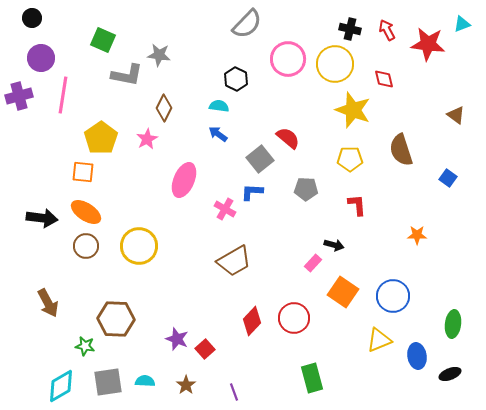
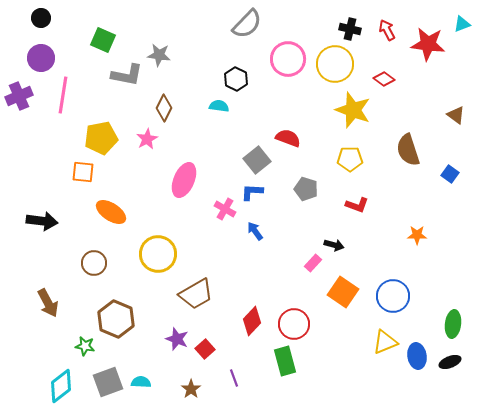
black circle at (32, 18): moved 9 px right
red diamond at (384, 79): rotated 40 degrees counterclockwise
purple cross at (19, 96): rotated 8 degrees counterclockwise
blue arrow at (218, 134): moved 37 px right, 97 px down; rotated 18 degrees clockwise
yellow pentagon at (101, 138): rotated 24 degrees clockwise
red semicircle at (288, 138): rotated 20 degrees counterclockwise
brown semicircle at (401, 150): moved 7 px right
gray square at (260, 159): moved 3 px left, 1 px down
blue square at (448, 178): moved 2 px right, 4 px up
gray pentagon at (306, 189): rotated 15 degrees clockwise
red L-shape at (357, 205): rotated 115 degrees clockwise
orange ellipse at (86, 212): moved 25 px right
black arrow at (42, 218): moved 3 px down
brown circle at (86, 246): moved 8 px right, 17 px down
yellow circle at (139, 246): moved 19 px right, 8 px down
brown trapezoid at (234, 261): moved 38 px left, 33 px down
red circle at (294, 318): moved 6 px down
brown hexagon at (116, 319): rotated 21 degrees clockwise
yellow triangle at (379, 340): moved 6 px right, 2 px down
black ellipse at (450, 374): moved 12 px up
green rectangle at (312, 378): moved 27 px left, 17 px up
cyan semicircle at (145, 381): moved 4 px left, 1 px down
gray square at (108, 382): rotated 12 degrees counterclockwise
brown star at (186, 385): moved 5 px right, 4 px down
cyan diamond at (61, 386): rotated 8 degrees counterclockwise
purple line at (234, 392): moved 14 px up
